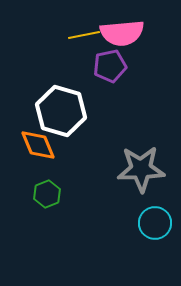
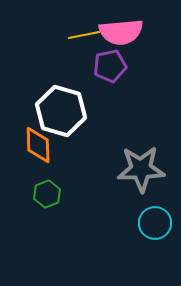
pink semicircle: moved 1 px left, 1 px up
orange diamond: rotated 21 degrees clockwise
